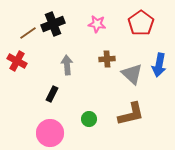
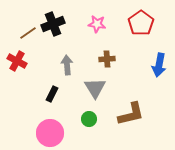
gray triangle: moved 37 px left, 14 px down; rotated 15 degrees clockwise
